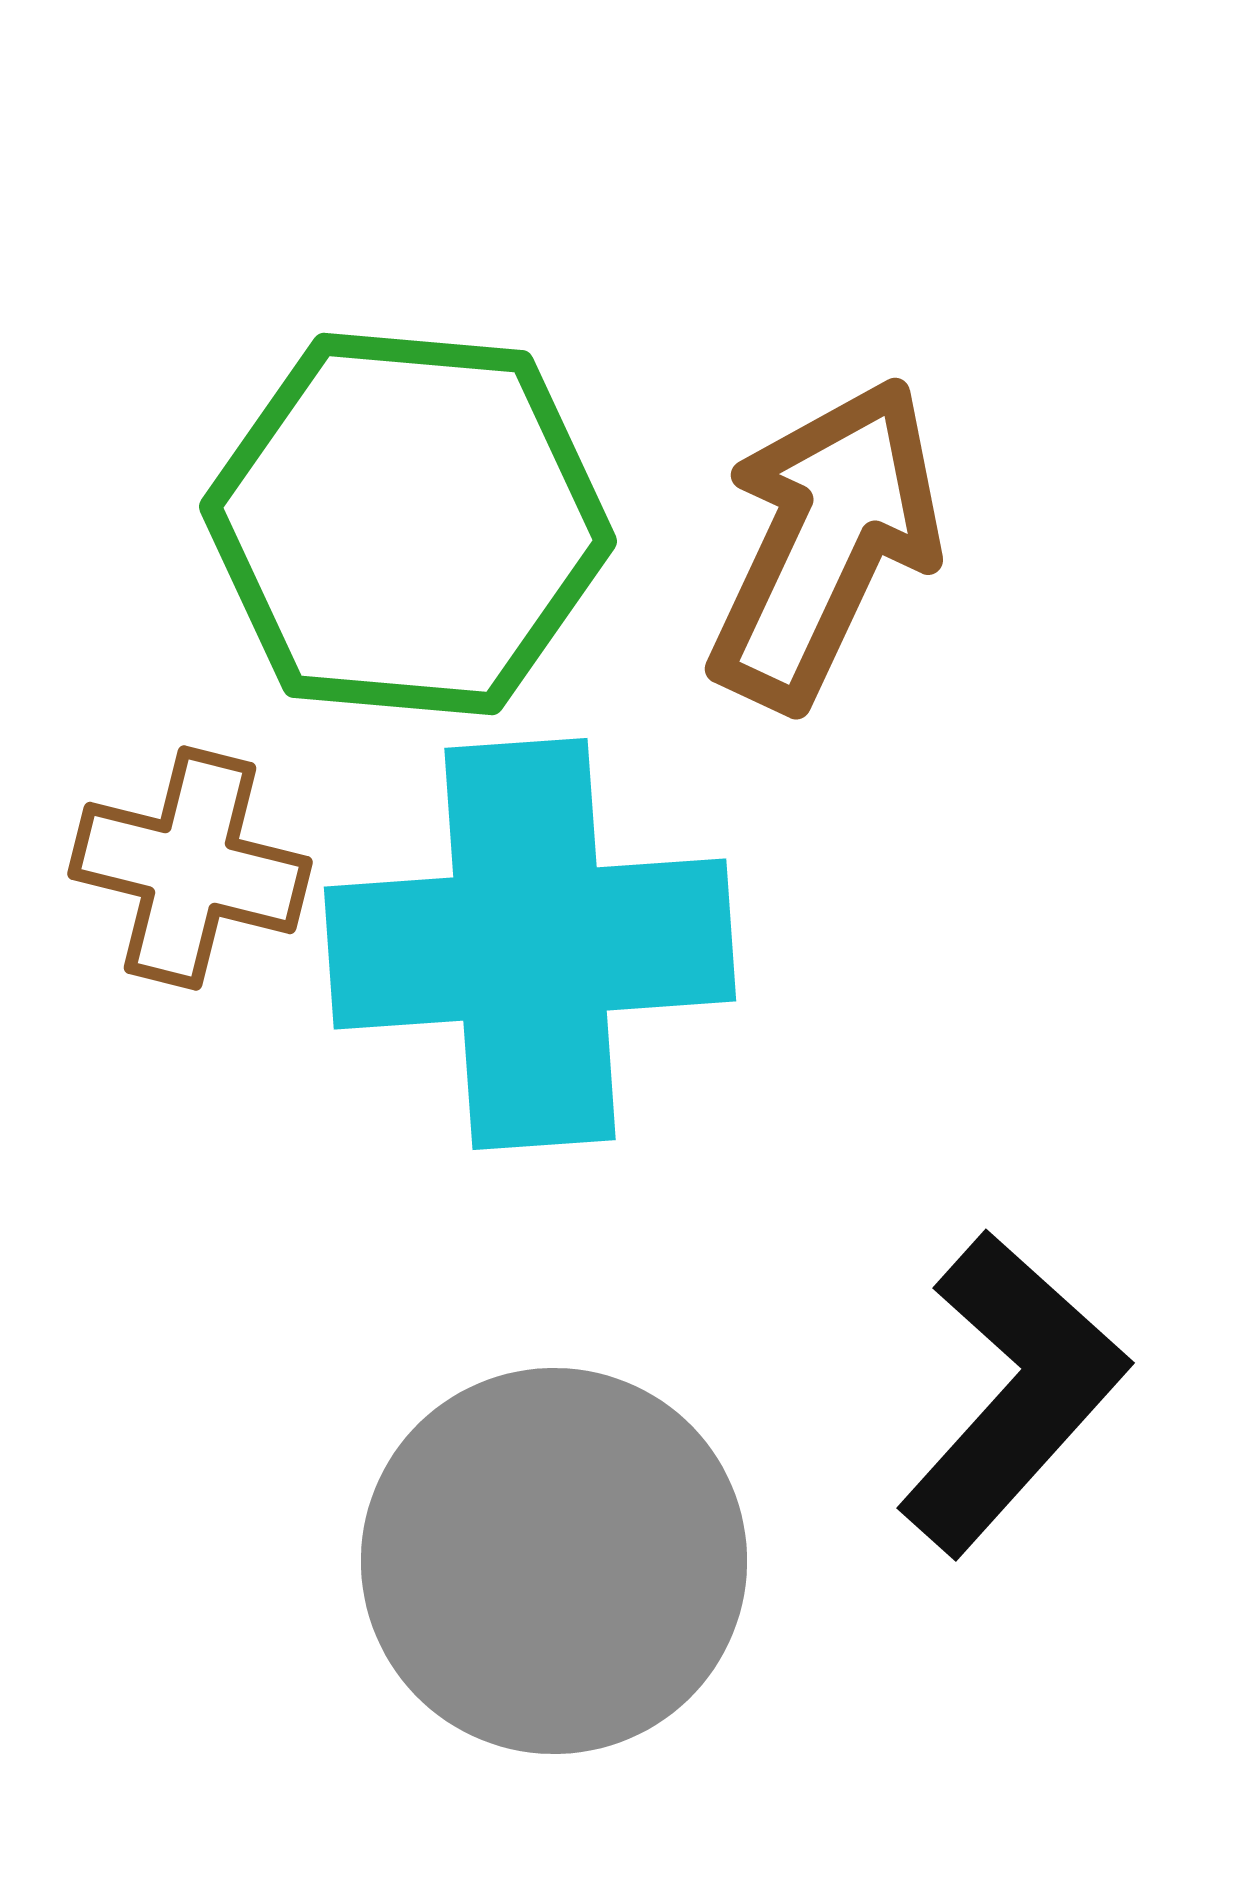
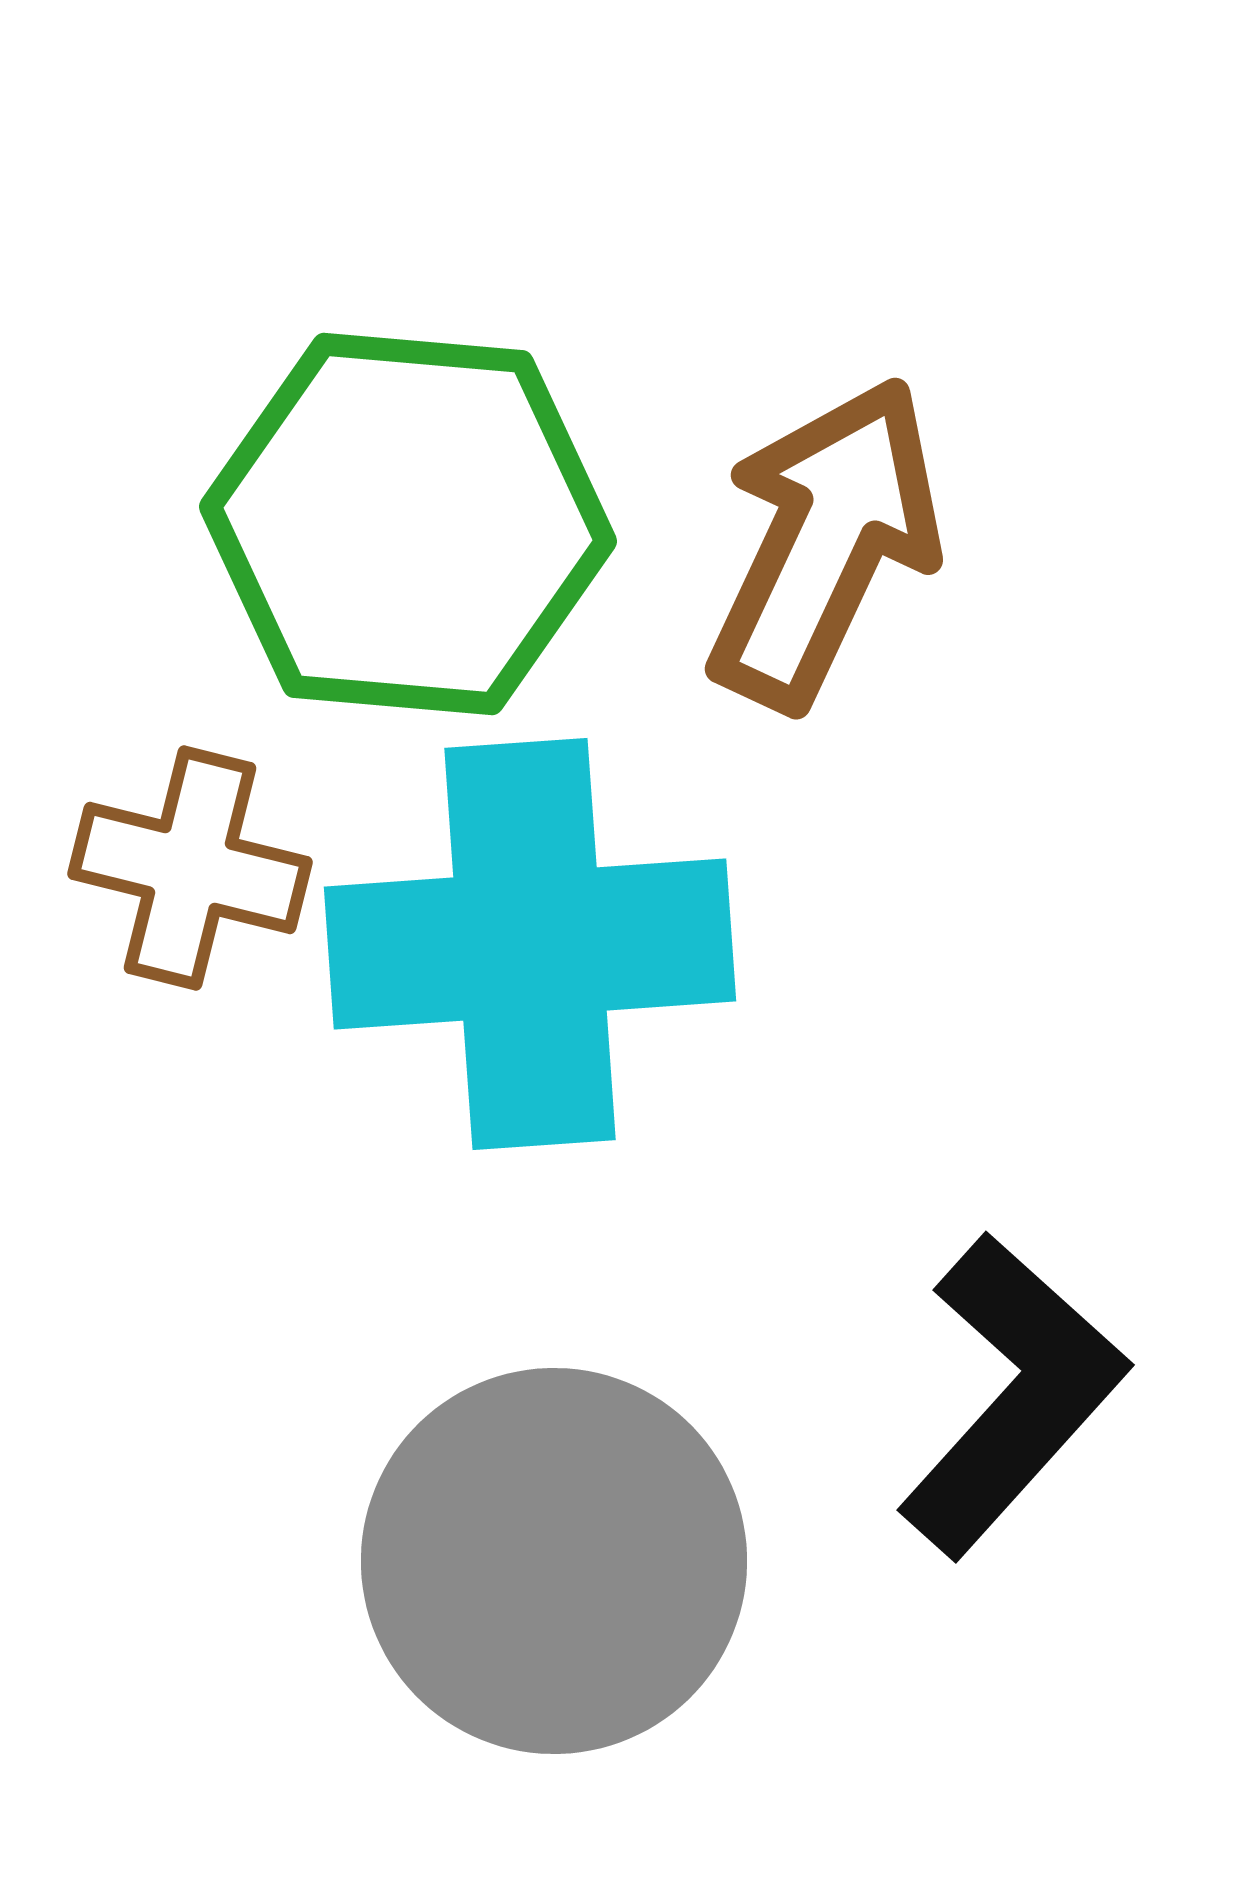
black L-shape: moved 2 px down
